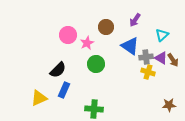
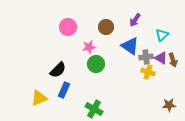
pink circle: moved 8 px up
pink star: moved 2 px right, 4 px down; rotated 16 degrees clockwise
brown arrow: rotated 16 degrees clockwise
green cross: rotated 24 degrees clockwise
